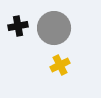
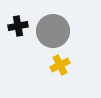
gray circle: moved 1 px left, 3 px down
